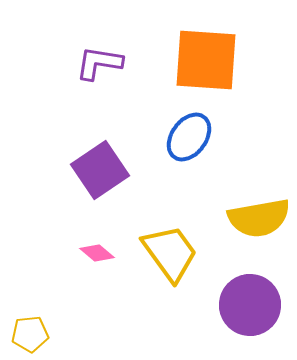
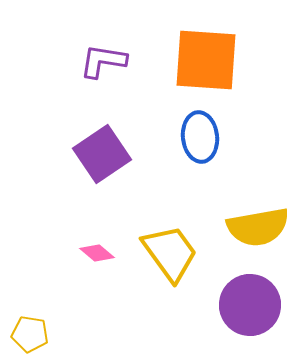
purple L-shape: moved 4 px right, 2 px up
blue ellipse: moved 11 px right; rotated 42 degrees counterclockwise
purple square: moved 2 px right, 16 px up
yellow semicircle: moved 1 px left, 9 px down
yellow pentagon: rotated 15 degrees clockwise
